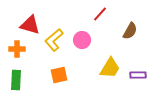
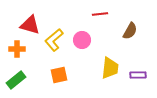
red line: rotated 42 degrees clockwise
yellow trapezoid: rotated 25 degrees counterclockwise
green rectangle: rotated 48 degrees clockwise
